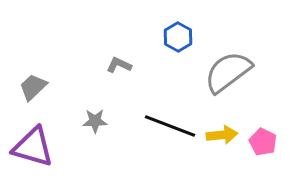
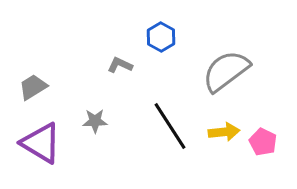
blue hexagon: moved 17 px left
gray L-shape: moved 1 px right
gray semicircle: moved 2 px left, 1 px up
gray trapezoid: rotated 12 degrees clockwise
black line: rotated 36 degrees clockwise
yellow arrow: moved 2 px right, 3 px up
purple triangle: moved 8 px right, 4 px up; rotated 15 degrees clockwise
